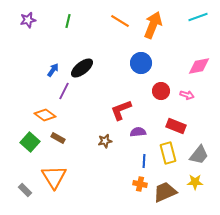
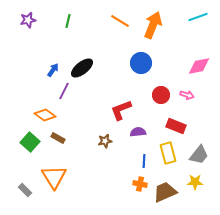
red circle: moved 4 px down
